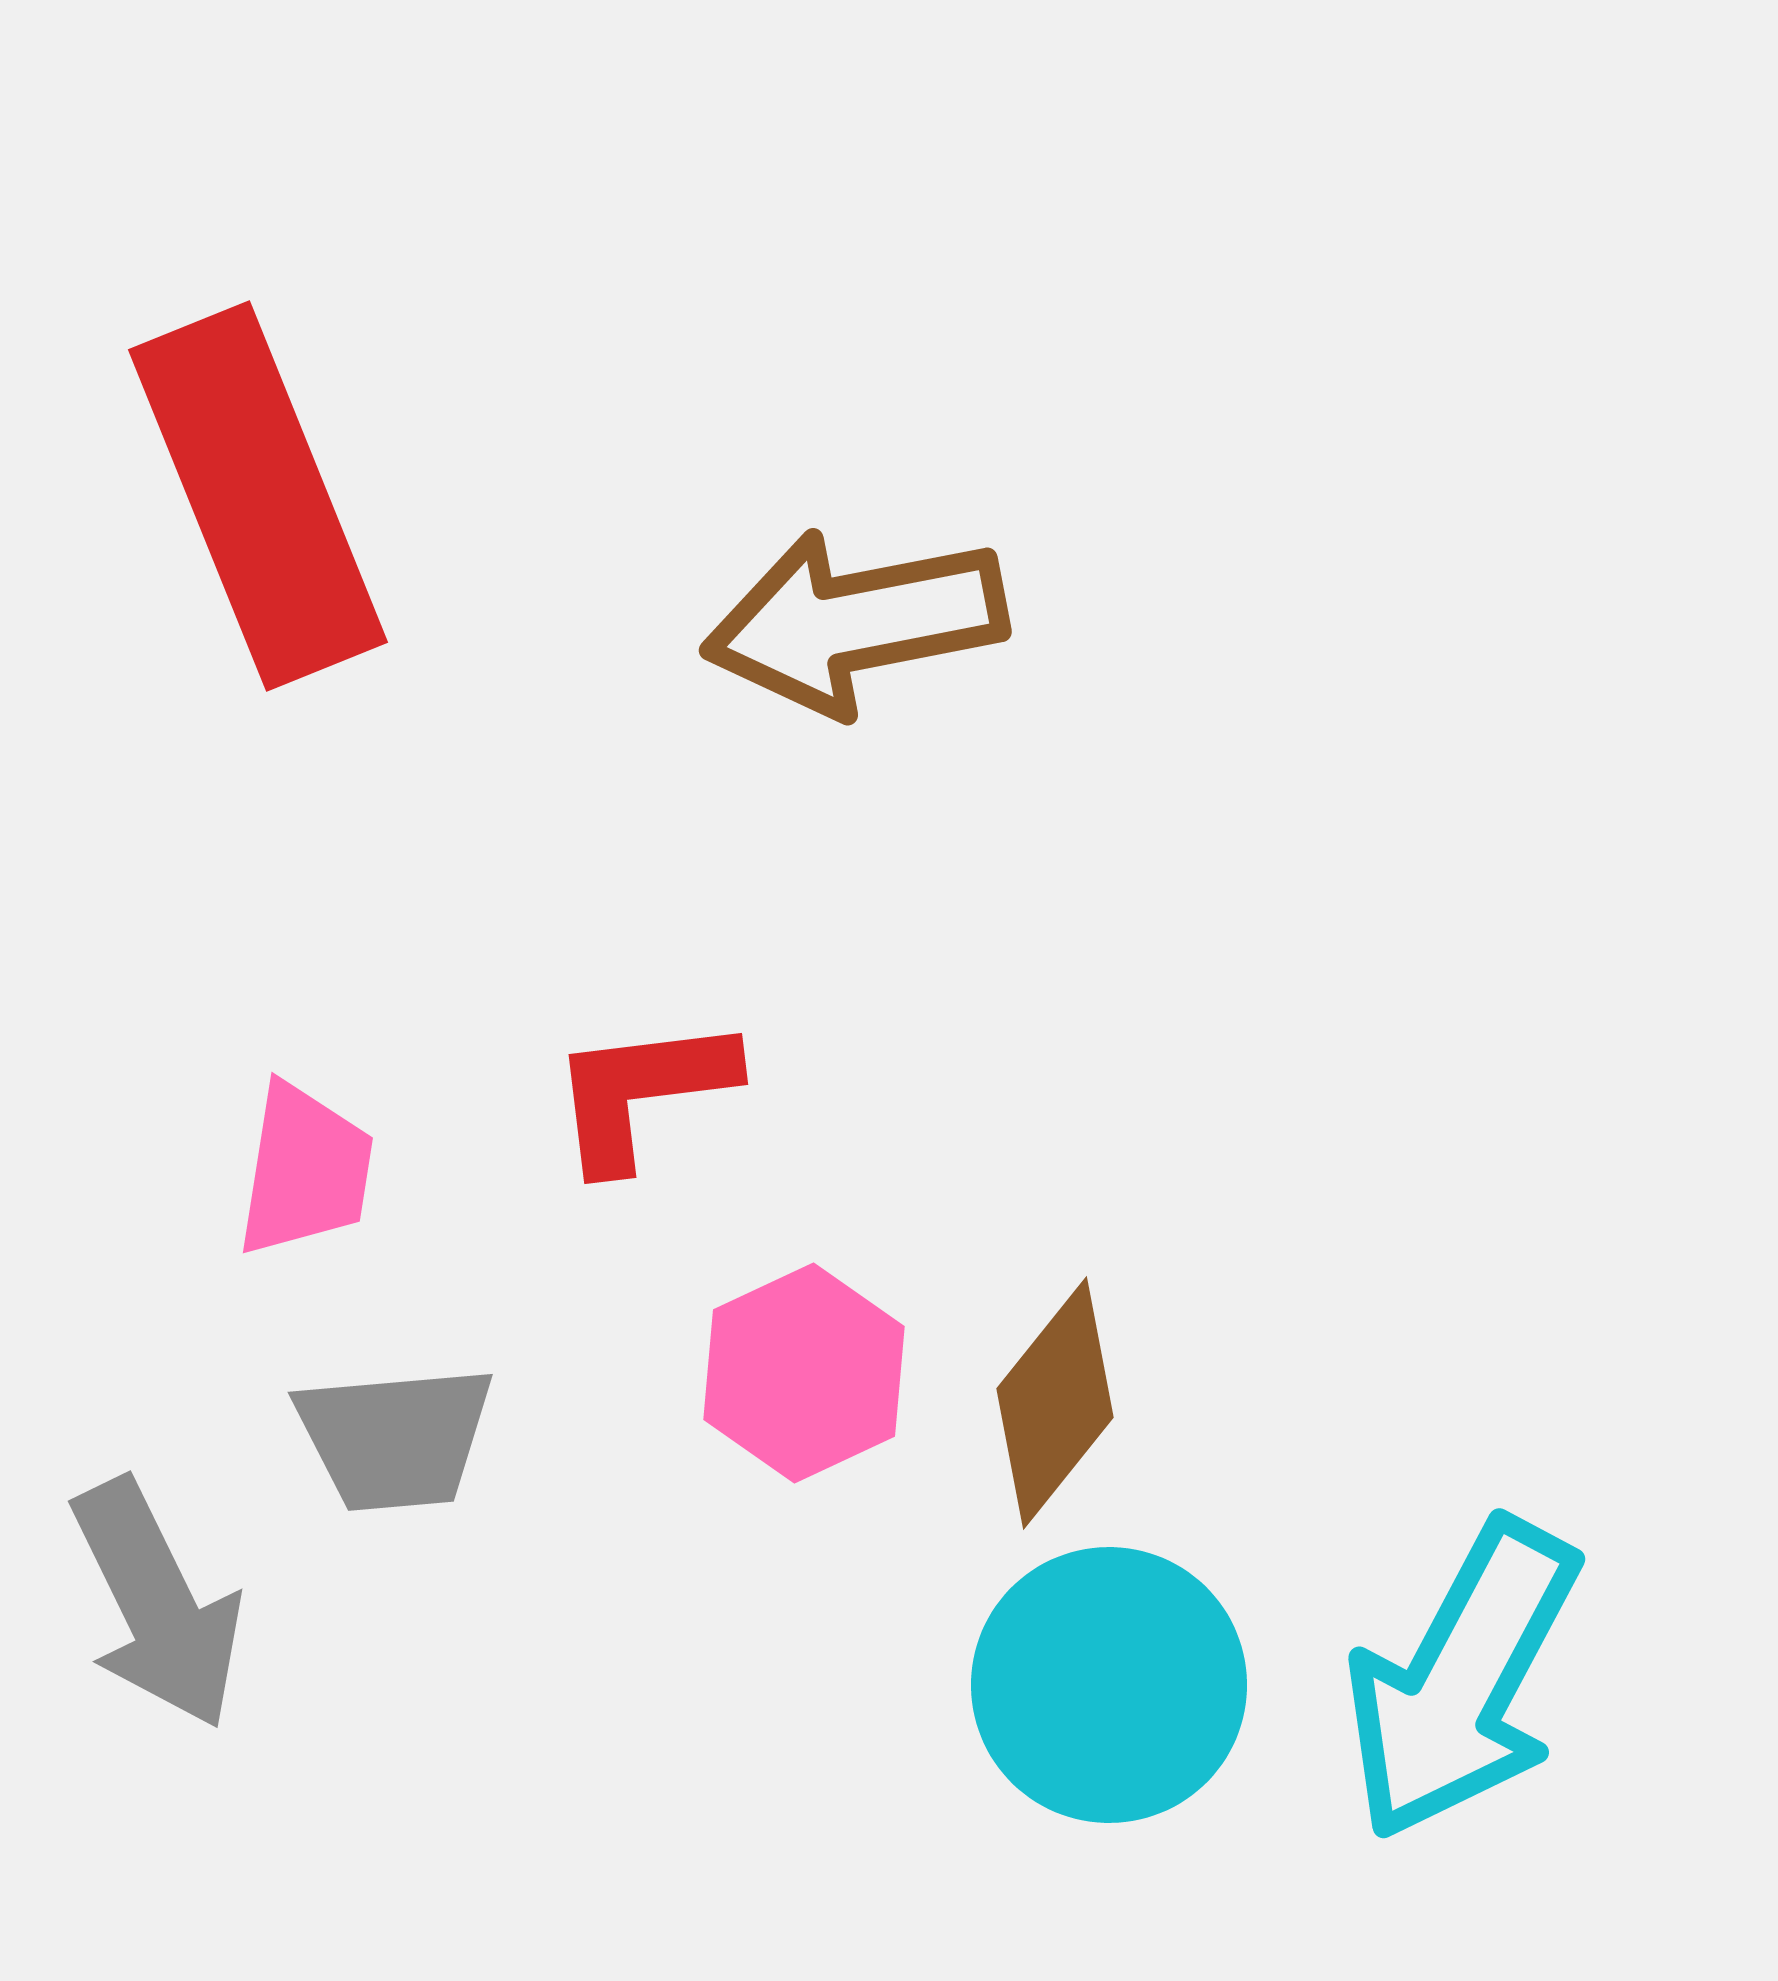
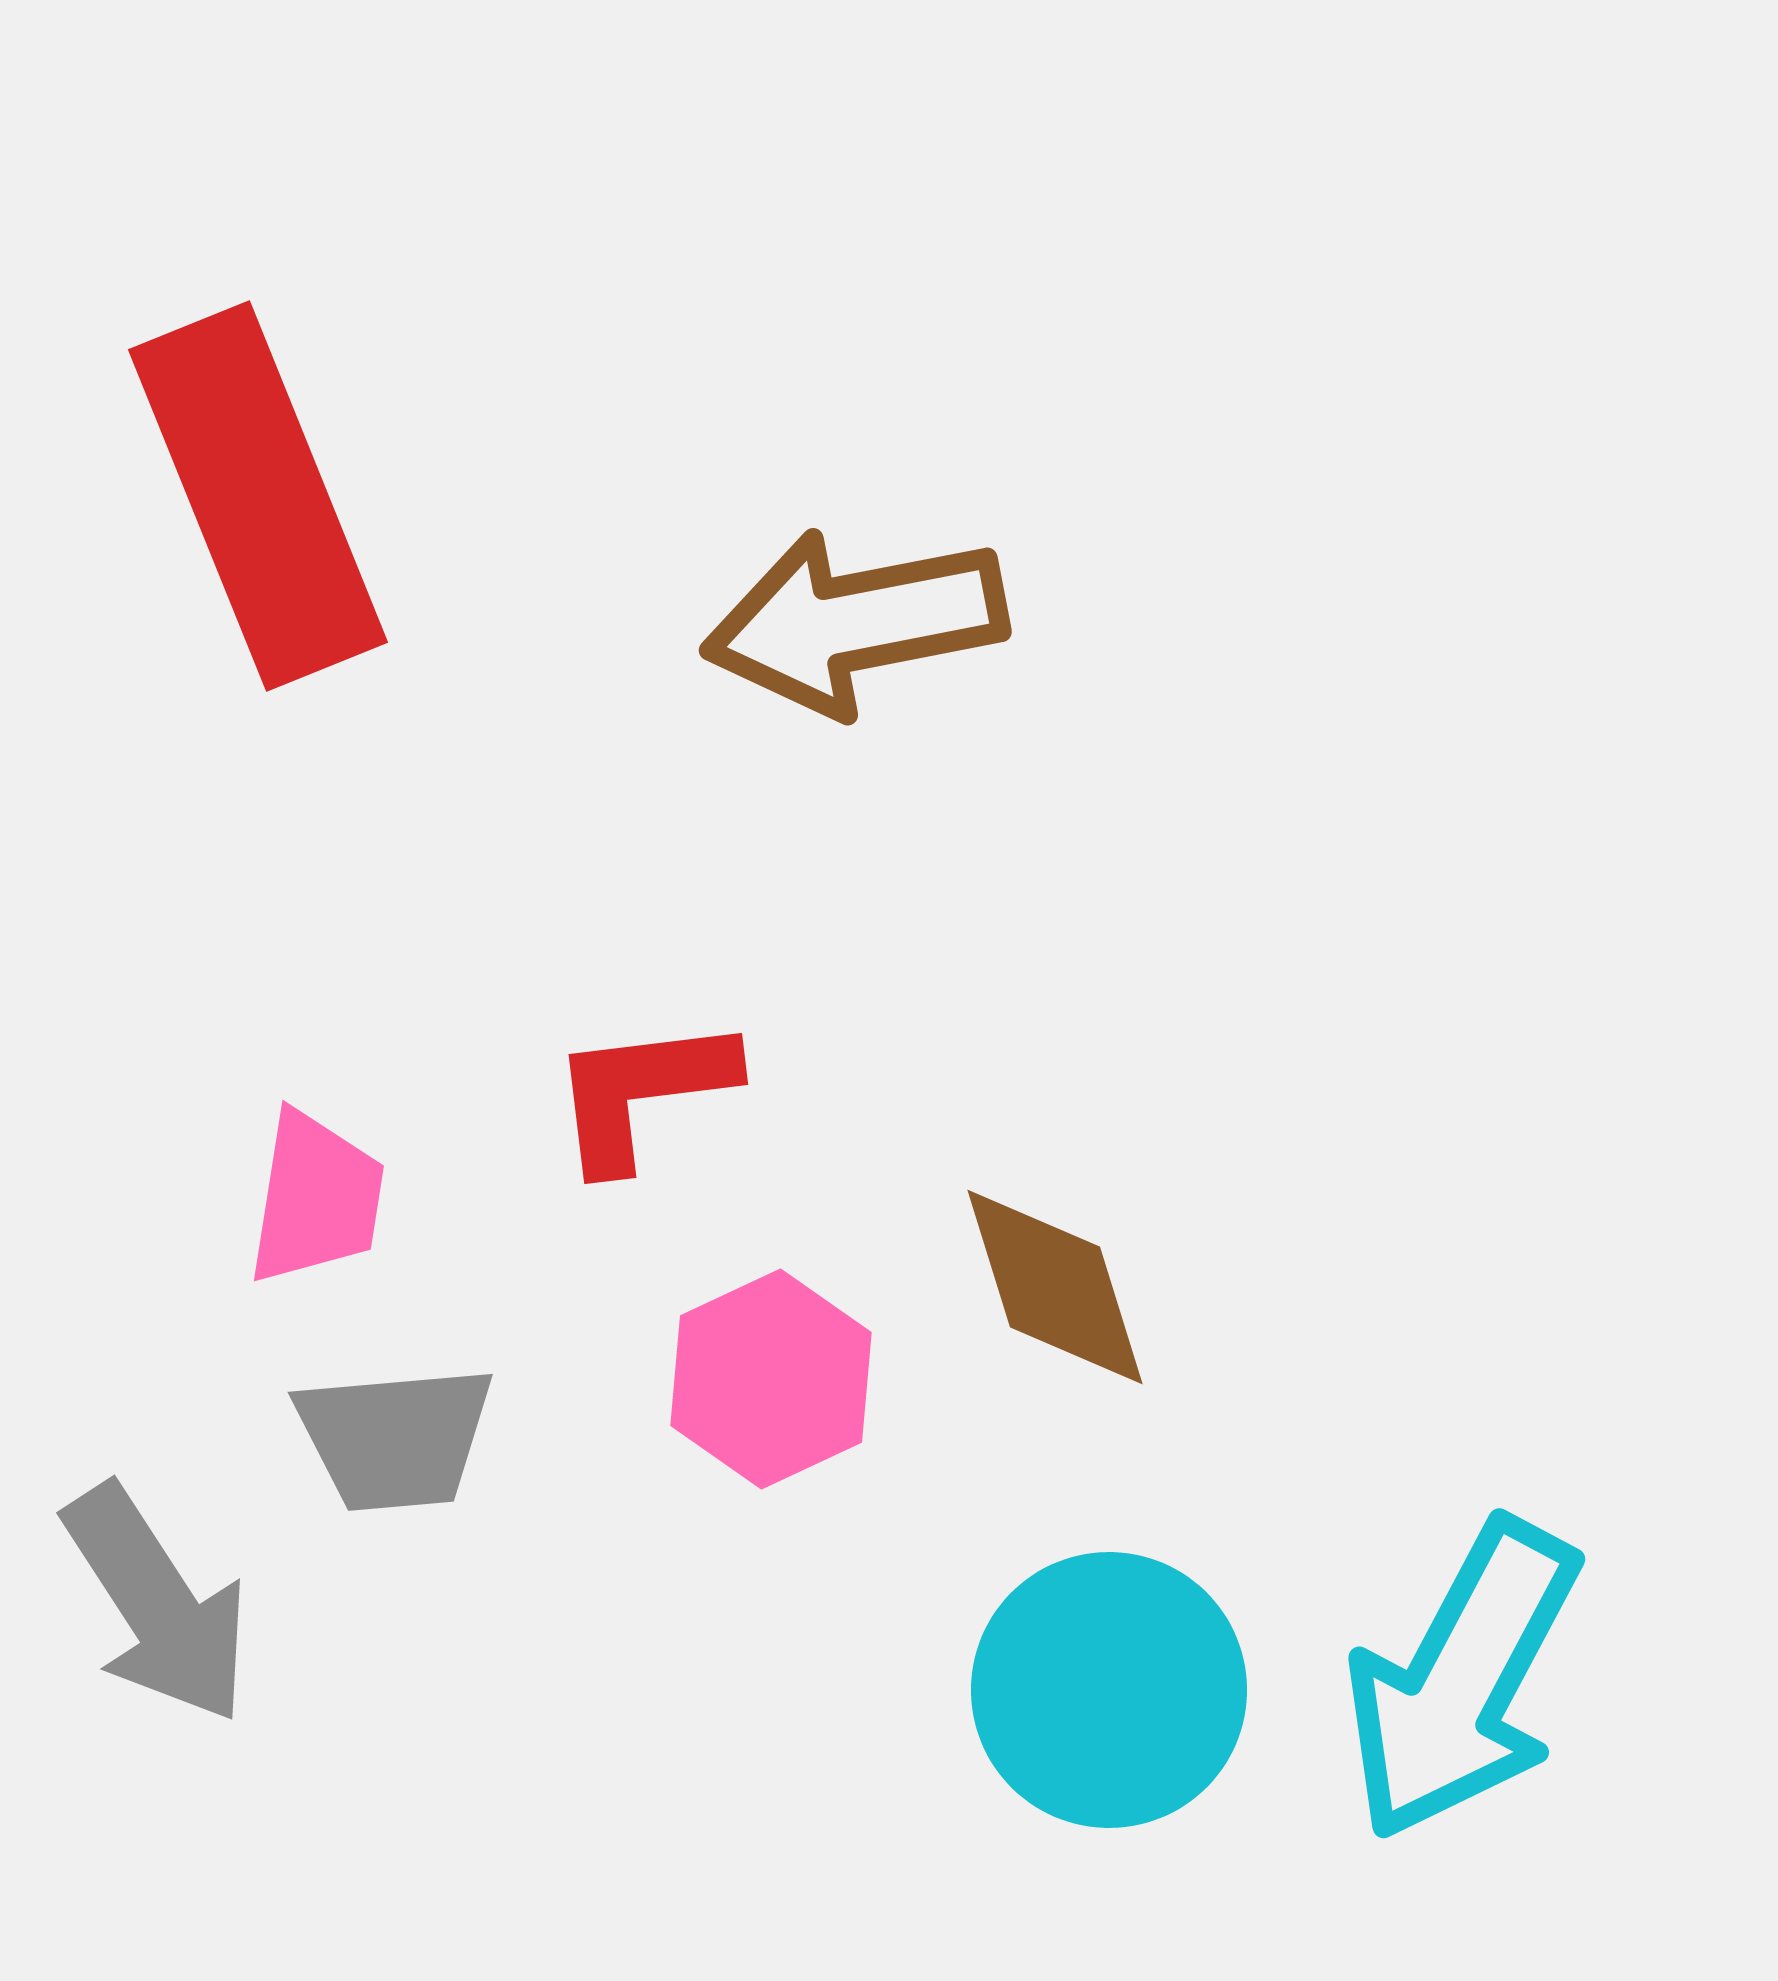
pink trapezoid: moved 11 px right, 28 px down
pink hexagon: moved 33 px left, 6 px down
brown diamond: moved 116 px up; rotated 56 degrees counterclockwise
gray arrow: rotated 7 degrees counterclockwise
cyan circle: moved 5 px down
